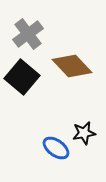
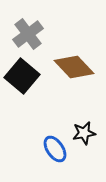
brown diamond: moved 2 px right, 1 px down
black square: moved 1 px up
blue ellipse: moved 1 px left, 1 px down; rotated 20 degrees clockwise
